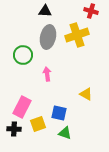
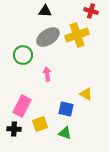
gray ellipse: rotated 45 degrees clockwise
pink rectangle: moved 1 px up
blue square: moved 7 px right, 4 px up
yellow square: moved 2 px right
